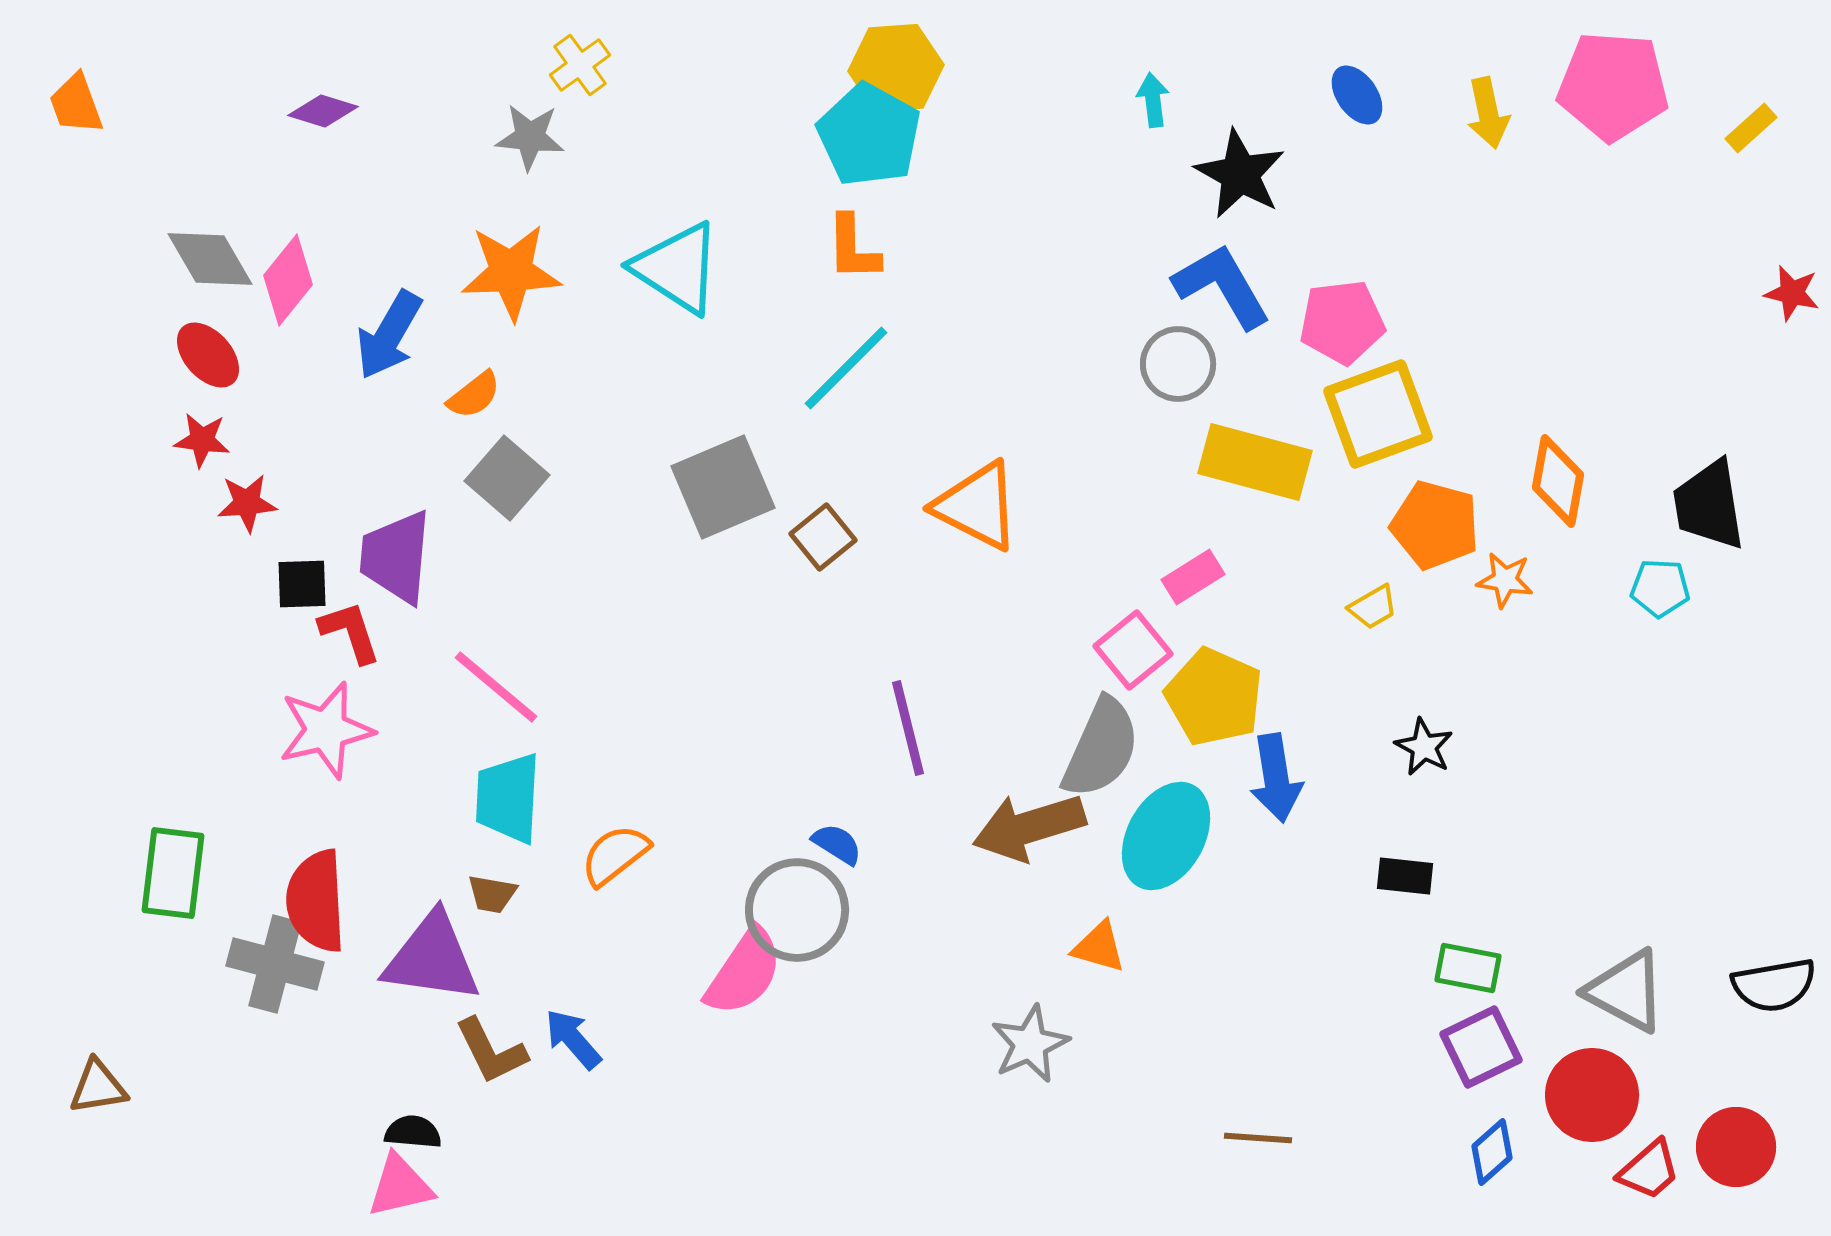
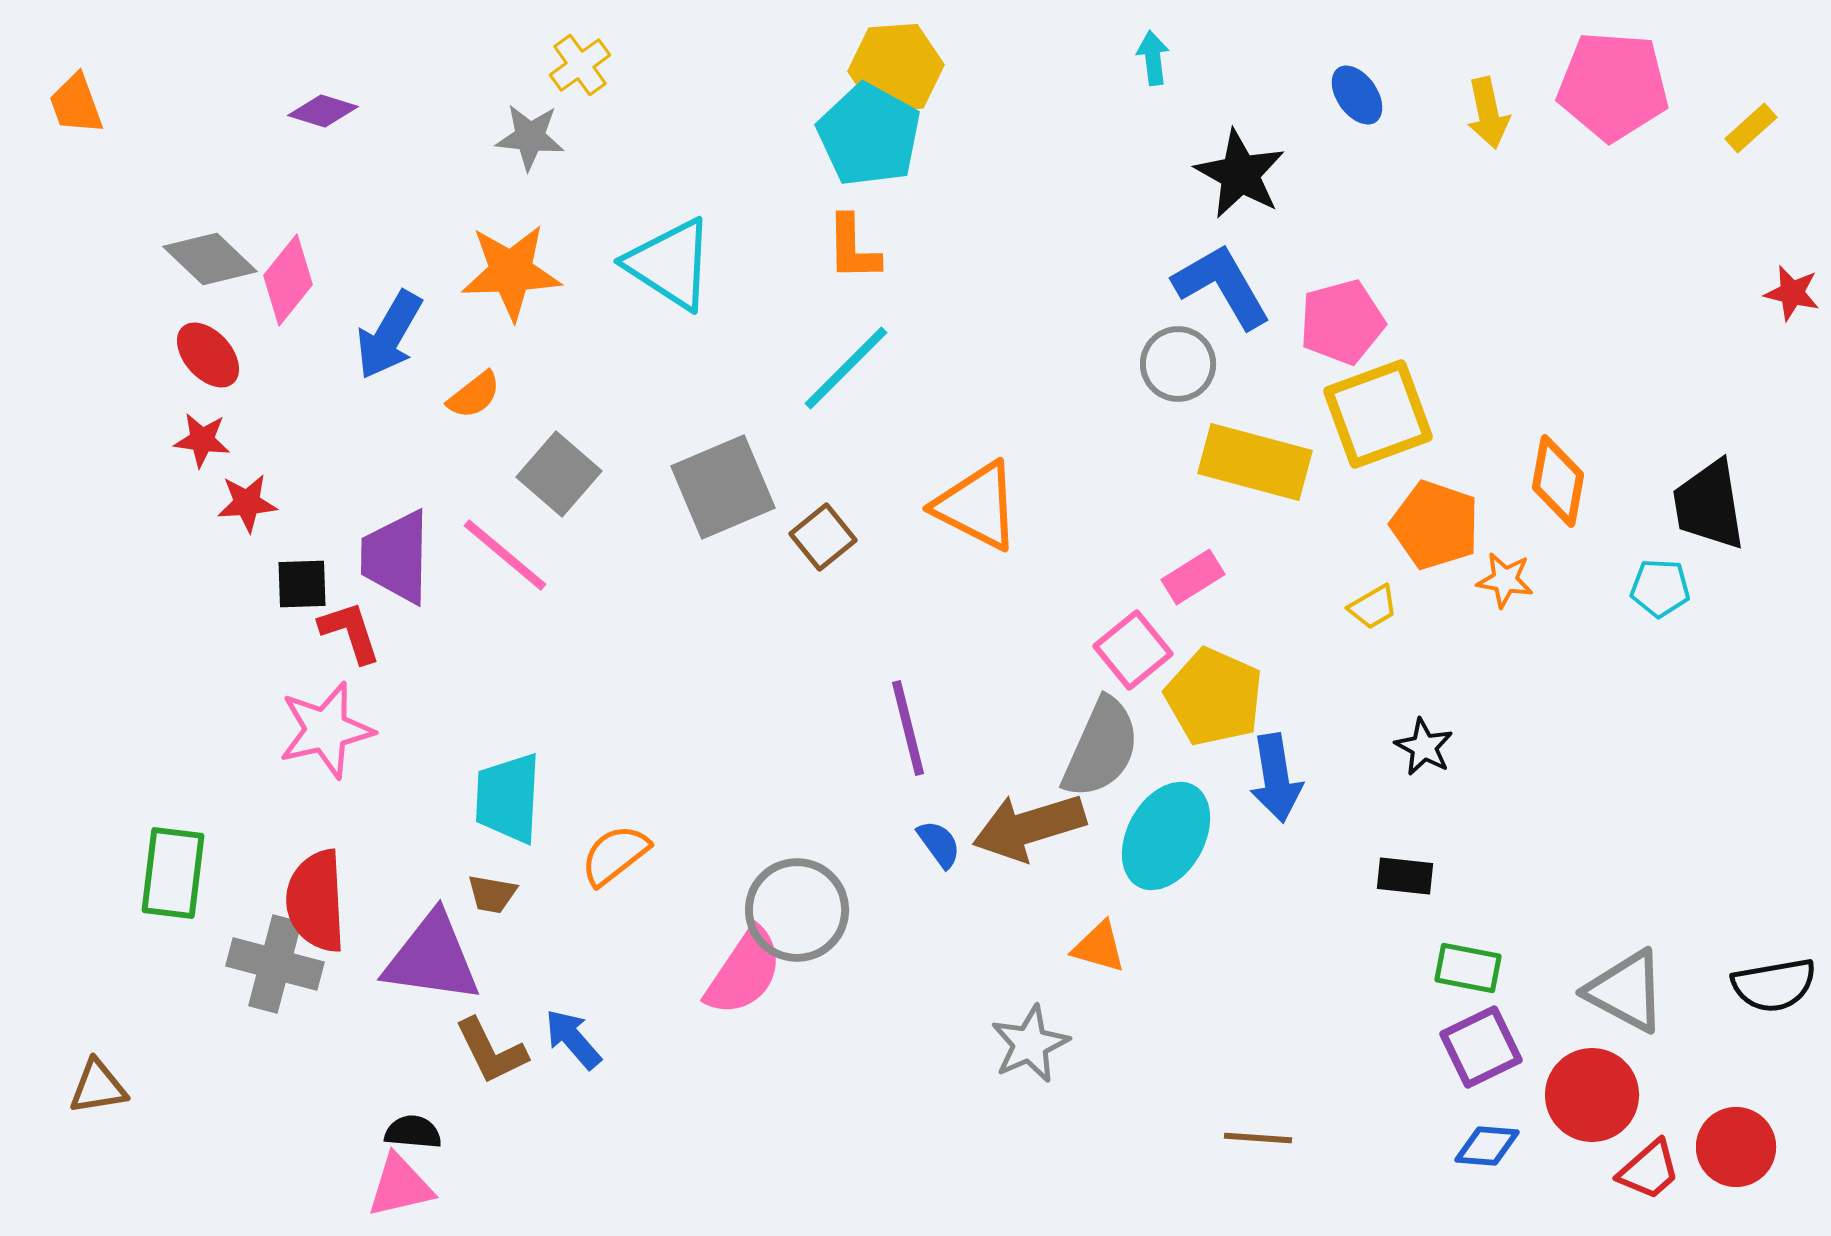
cyan arrow at (1153, 100): moved 42 px up
gray diamond at (210, 259): rotated 16 degrees counterclockwise
cyan triangle at (677, 268): moved 7 px left, 4 px up
pink pentagon at (1342, 322): rotated 8 degrees counterclockwise
gray square at (507, 478): moved 52 px right, 4 px up
orange pentagon at (1435, 525): rotated 4 degrees clockwise
purple trapezoid at (396, 557): rotated 4 degrees counterclockwise
pink line at (496, 687): moved 9 px right, 132 px up
blue semicircle at (837, 844): moved 102 px right; rotated 22 degrees clockwise
blue diamond at (1492, 1152): moved 5 px left, 6 px up; rotated 46 degrees clockwise
